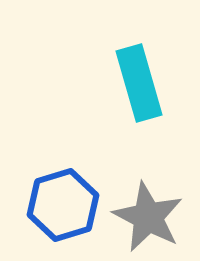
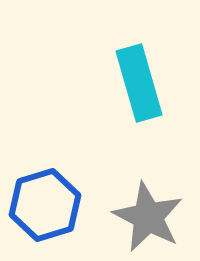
blue hexagon: moved 18 px left
